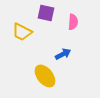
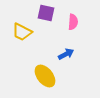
blue arrow: moved 3 px right
